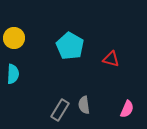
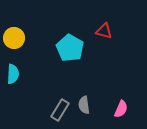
cyan pentagon: moved 2 px down
red triangle: moved 7 px left, 28 px up
pink semicircle: moved 6 px left
